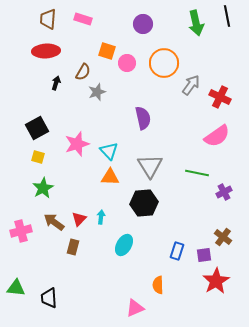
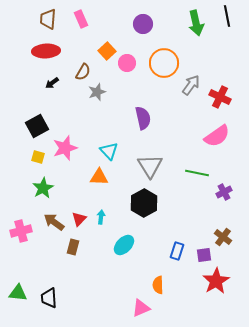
pink rectangle: moved 2 px left; rotated 48 degrees clockwise
orange square: rotated 30 degrees clockwise
black arrow: moved 4 px left; rotated 144 degrees counterclockwise
black square: moved 2 px up
pink star: moved 12 px left, 4 px down
orange triangle: moved 11 px left
black hexagon: rotated 24 degrees counterclockwise
cyan ellipse: rotated 15 degrees clockwise
green triangle: moved 2 px right, 5 px down
pink triangle: moved 6 px right
